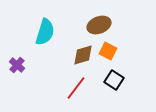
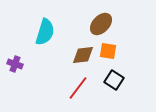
brown ellipse: moved 2 px right, 1 px up; rotated 25 degrees counterclockwise
orange square: rotated 18 degrees counterclockwise
brown diamond: rotated 10 degrees clockwise
purple cross: moved 2 px left, 1 px up; rotated 21 degrees counterclockwise
red line: moved 2 px right
